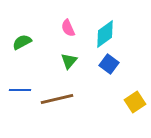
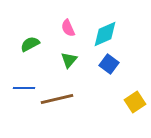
cyan diamond: rotated 12 degrees clockwise
green semicircle: moved 8 px right, 2 px down
green triangle: moved 1 px up
blue line: moved 4 px right, 2 px up
